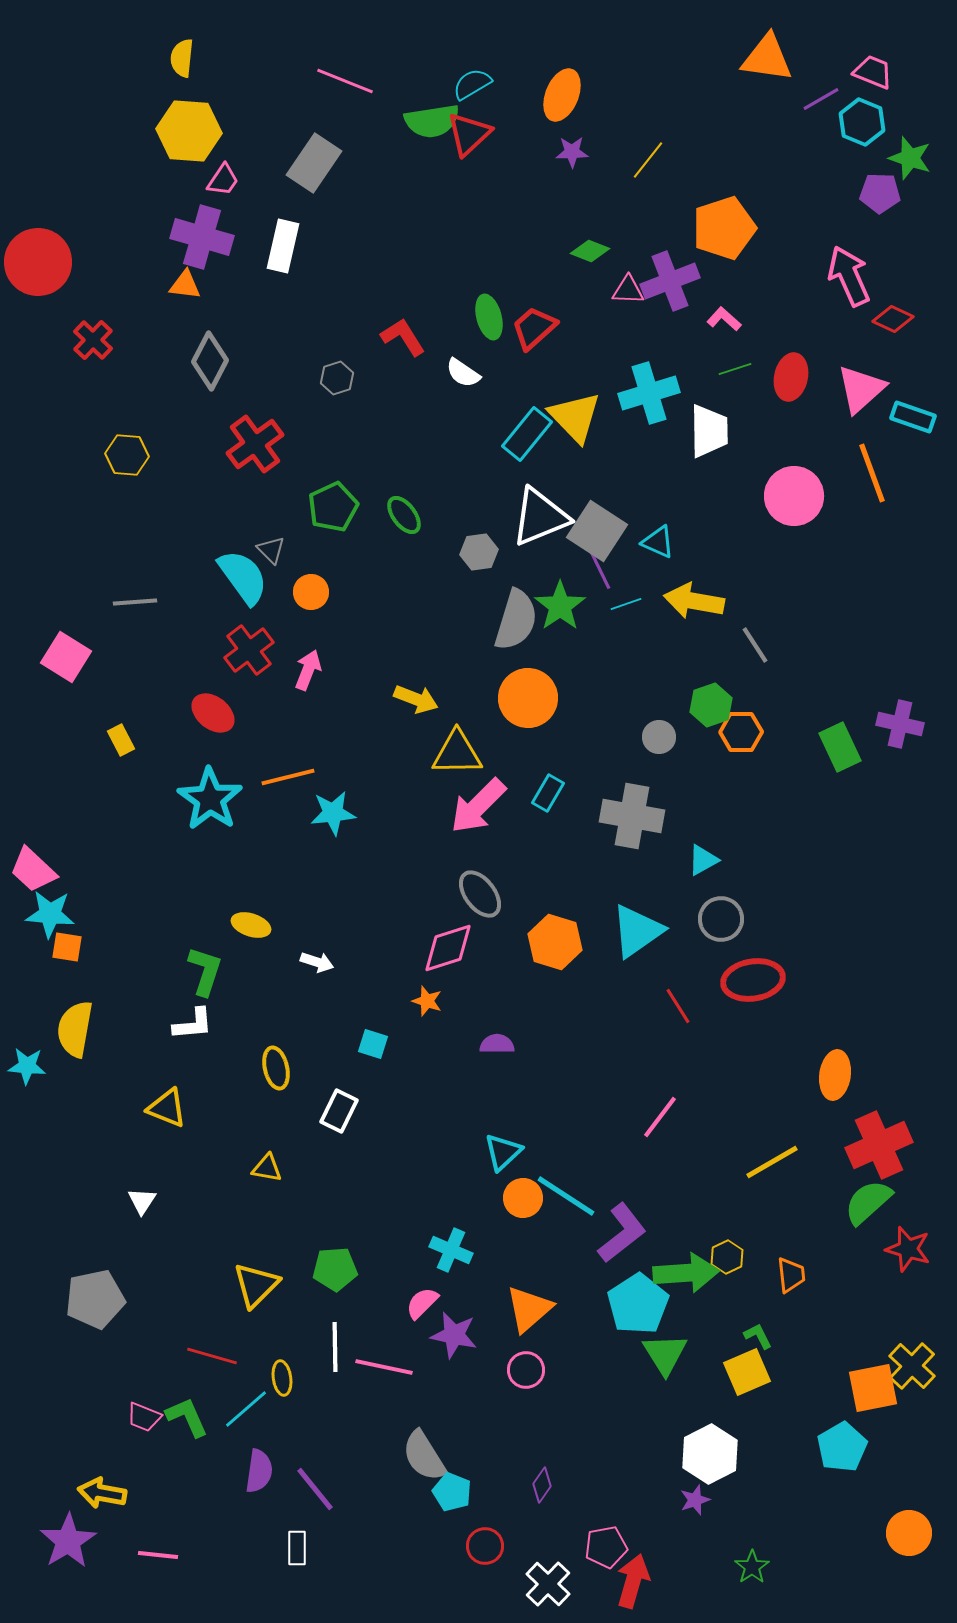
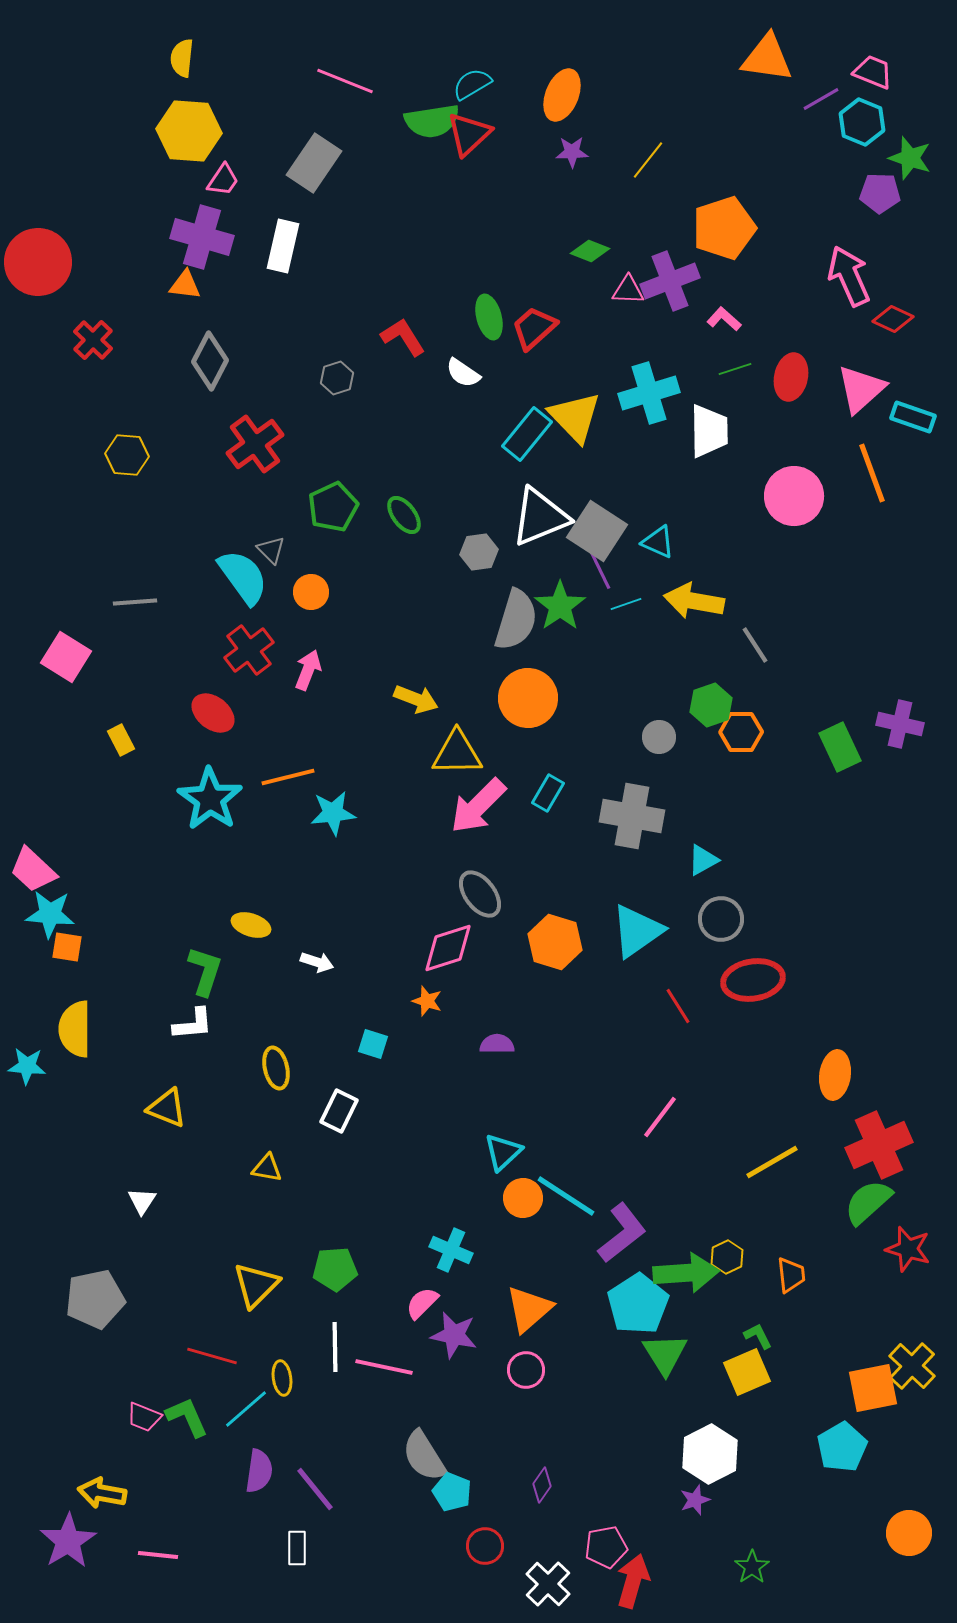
yellow semicircle at (75, 1029): rotated 10 degrees counterclockwise
